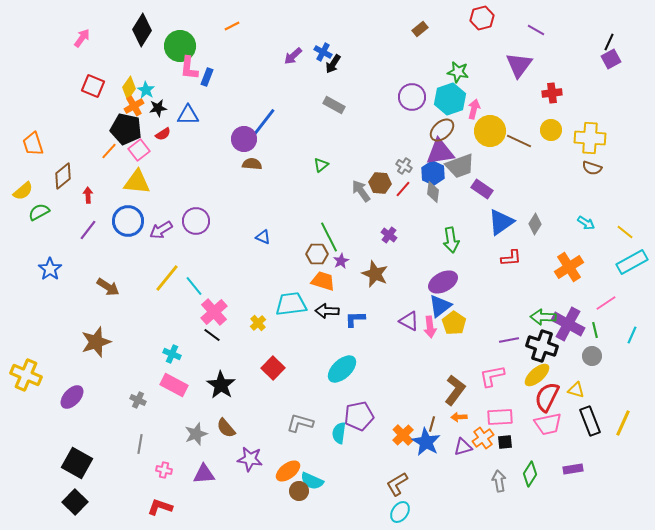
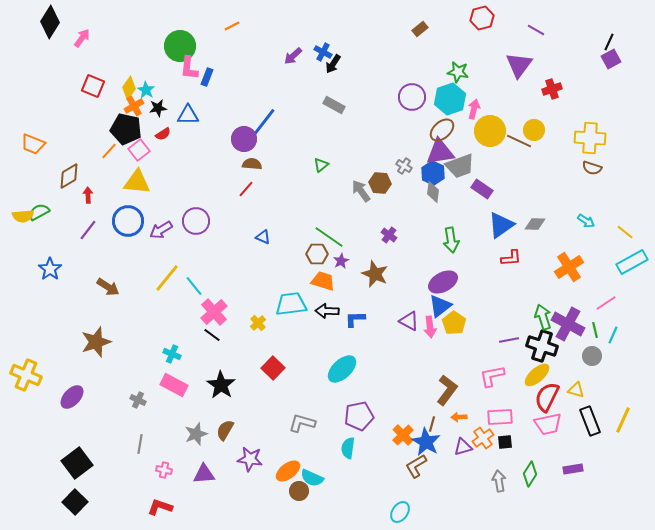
black diamond at (142, 30): moved 92 px left, 8 px up
red cross at (552, 93): moved 4 px up; rotated 12 degrees counterclockwise
yellow circle at (551, 130): moved 17 px left
orange trapezoid at (33, 144): rotated 50 degrees counterclockwise
brown diamond at (63, 176): moved 6 px right; rotated 8 degrees clockwise
red line at (403, 189): moved 157 px left
yellow semicircle at (23, 191): moved 25 px down; rotated 35 degrees clockwise
blue triangle at (501, 222): moved 3 px down
cyan arrow at (586, 223): moved 2 px up
gray diamond at (535, 224): rotated 60 degrees clockwise
green line at (329, 237): rotated 28 degrees counterclockwise
green arrow at (543, 317): rotated 70 degrees clockwise
cyan line at (632, 335): moved 19 px left
brown L-shape at (455, 390): moved 8 px left
gray L-shape at (300, 423): moved 2 px right
yellow line at (623, 423): moved 3 px up
brown semicircle at (226, 428): moved 1 px left, 2 px down; rotated 70 degrees clockwise
cyan semicircle at (339, 433): moved 9 px right, 15 px down
black square at (77, 463): rotated 24 degrees clockwise
cyan semicircle at (312, 481): moved 3 px up
brown L-shape at (397, 484): moved 19 px right, 18 px up
